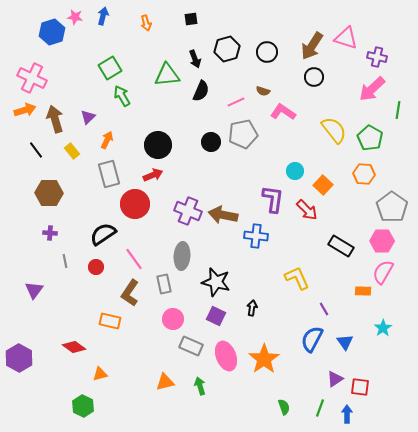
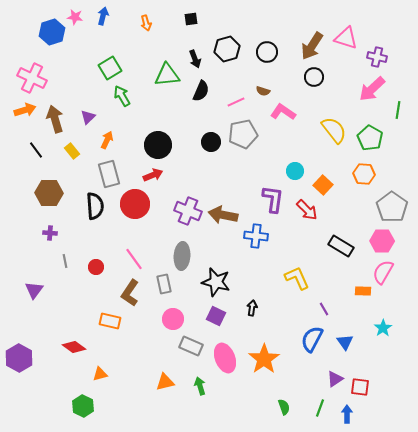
black semicircle at (103, 234): moved 8 px left, 28 px up; rotated 120 degrees clockwise
pink ellipse at (226, 356): moved 1 px left, 2 px down
